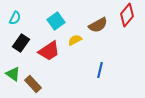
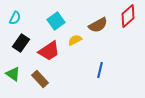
red diamond: moved 1 px right, 1 px down; rotated 10 degrees clockwise
brown rectangle: moved 7 px right, 5 px up
